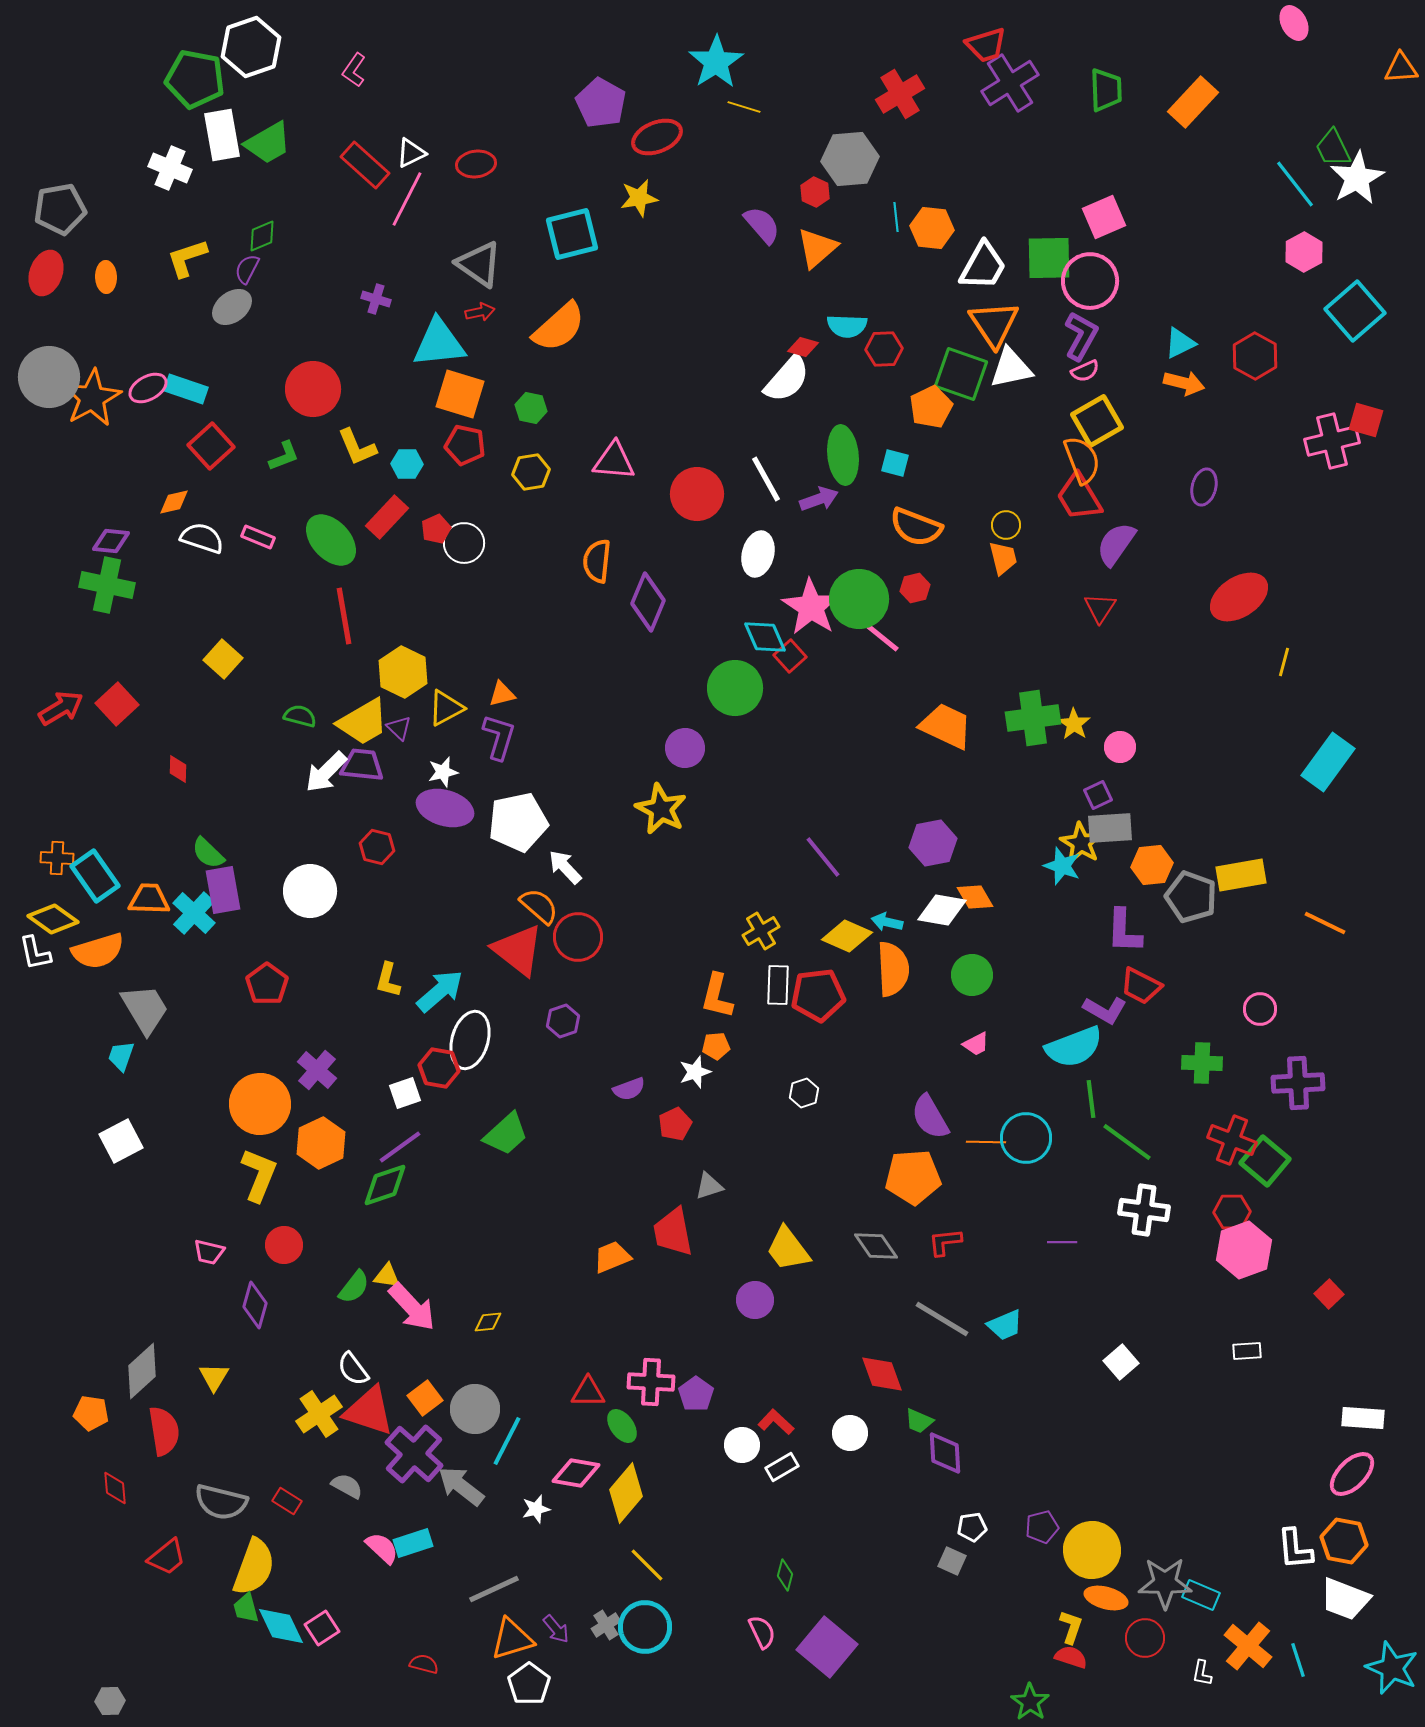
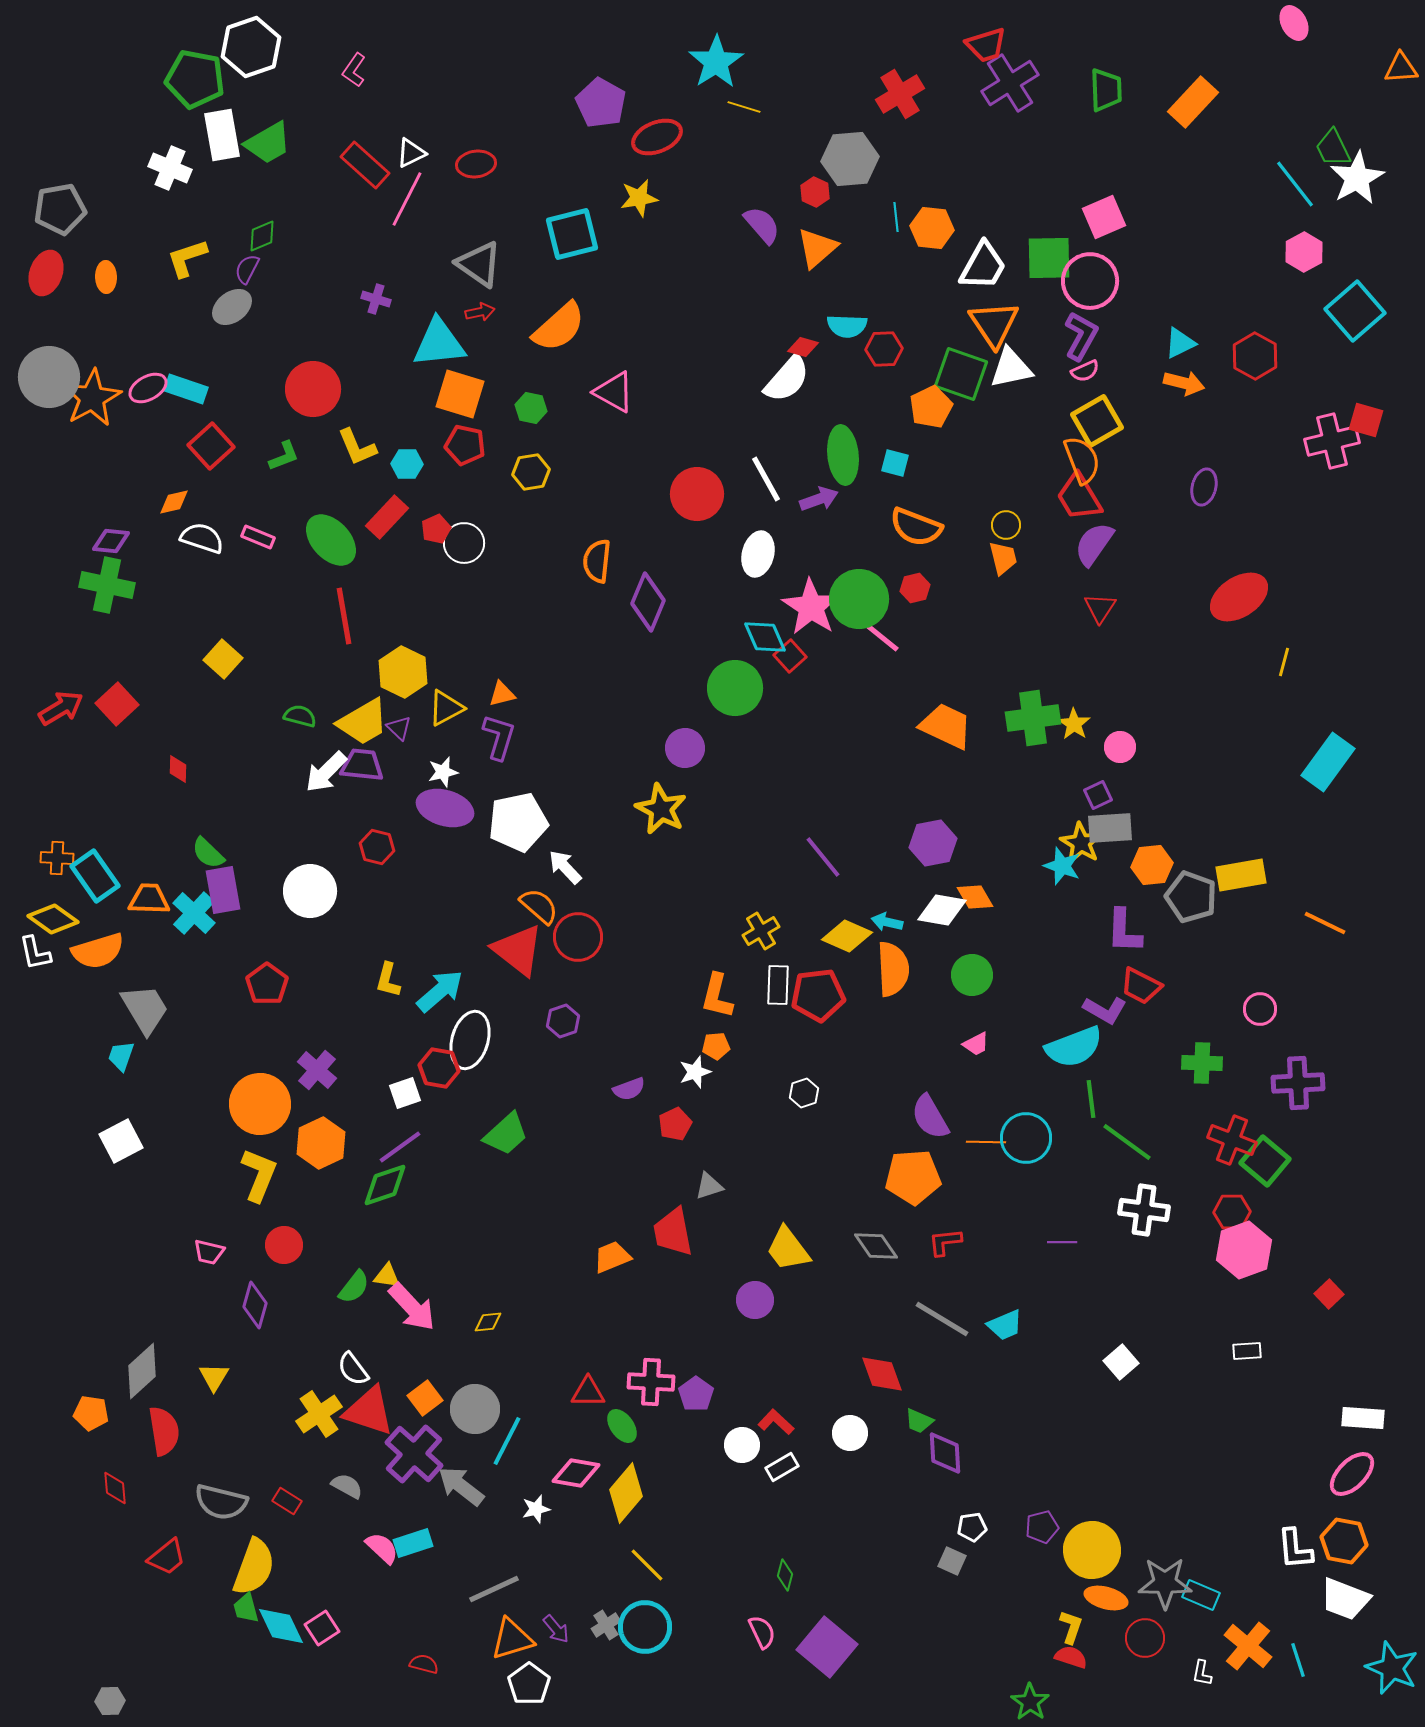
pink triangle at (614, 461): moved 69 px up; rotated 24 degrees clockwise
purple semicircle at (1116, 544): moved 22 px left
